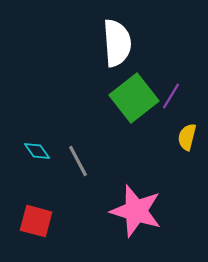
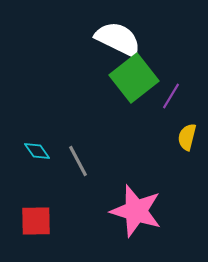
white semicircle: moved 1 px right, 4 px up; rotated 60 degrees counterclockwise
green square: moved 20 px up
red square: rotated 16 degrees counterclockwise
